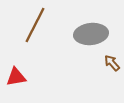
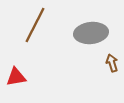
gray ellipse: moved 1 px up
brown arrow: rotated 24 degrees clockwise
